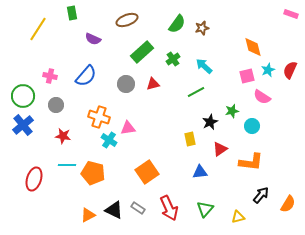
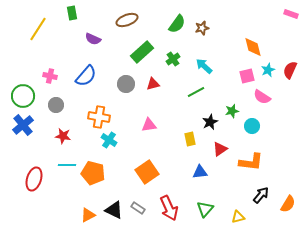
orange cross at (99, 117): rotated 10 degrees counterclockwise
pink triangle at (128, 128): moved 21 px right, 3 px up
